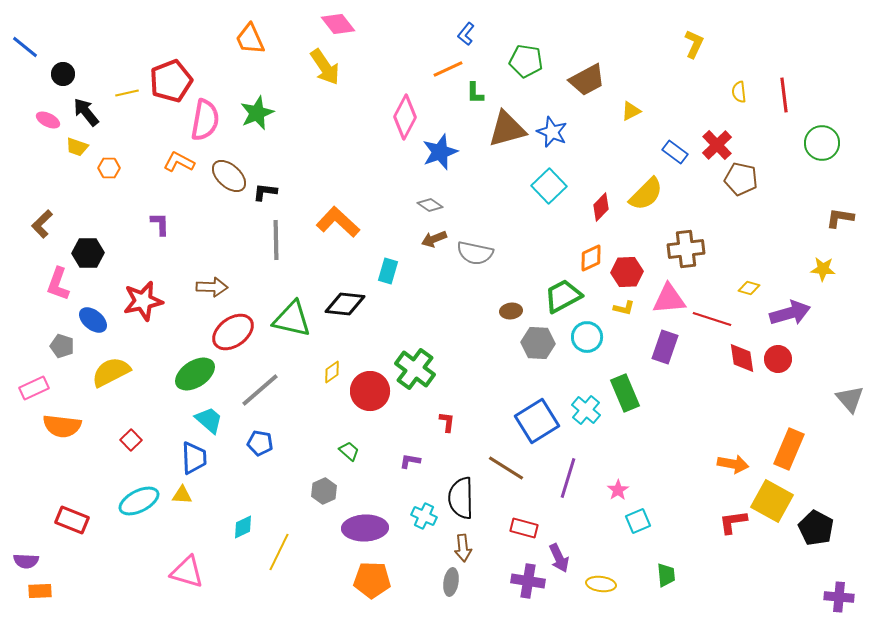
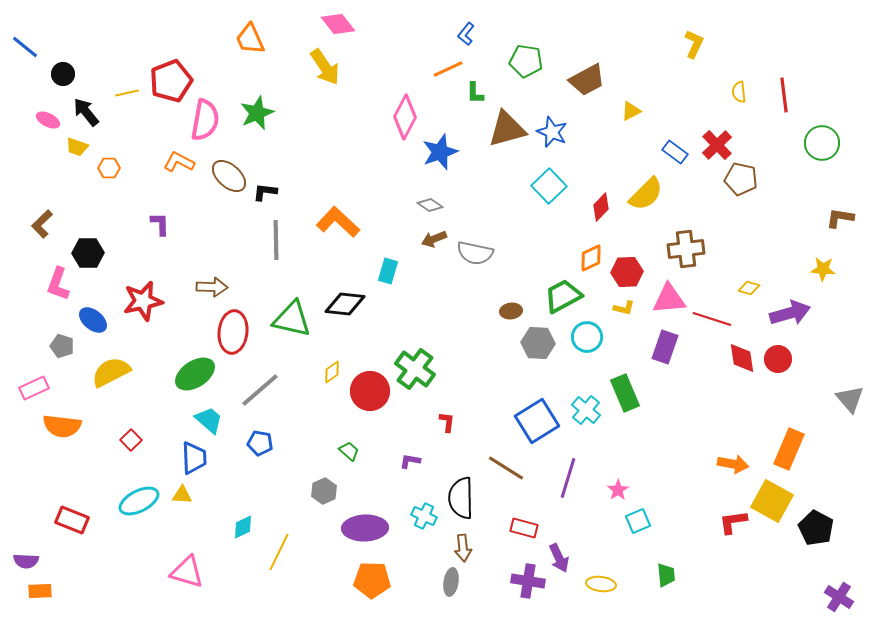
red ellipse at (233, 332): rotated 48 degrees counterclockwise
purple cross at (839, 597): rotated 28 degrees clockwise
